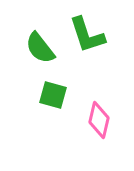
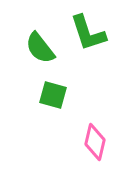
green L-shape: moved 1 px right, 2 px up
pink diamond: moved 4 px left, 22 px down
